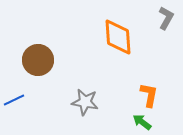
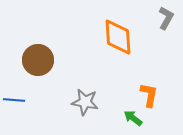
blue line: rotated 30 degrees clockwise
green arrow: moved 9 px left, 4 px up
